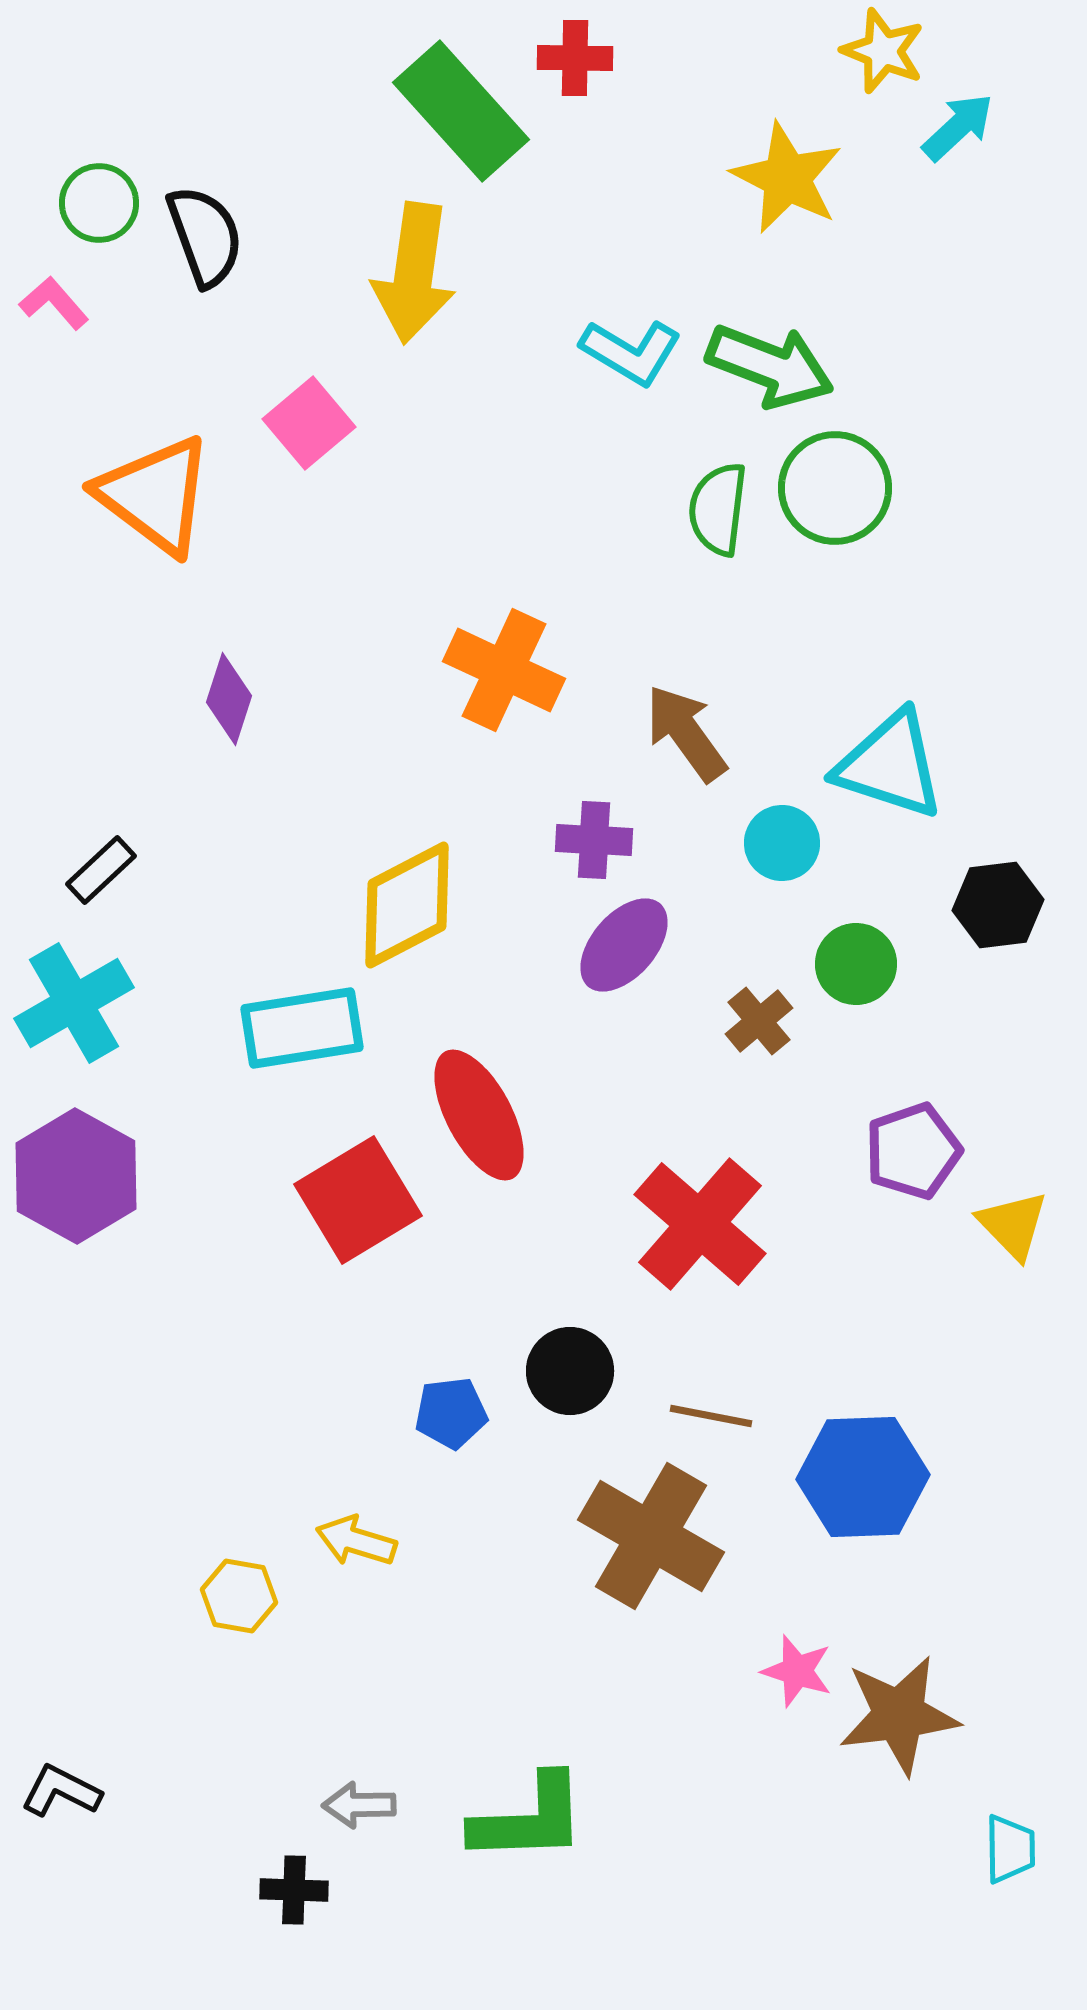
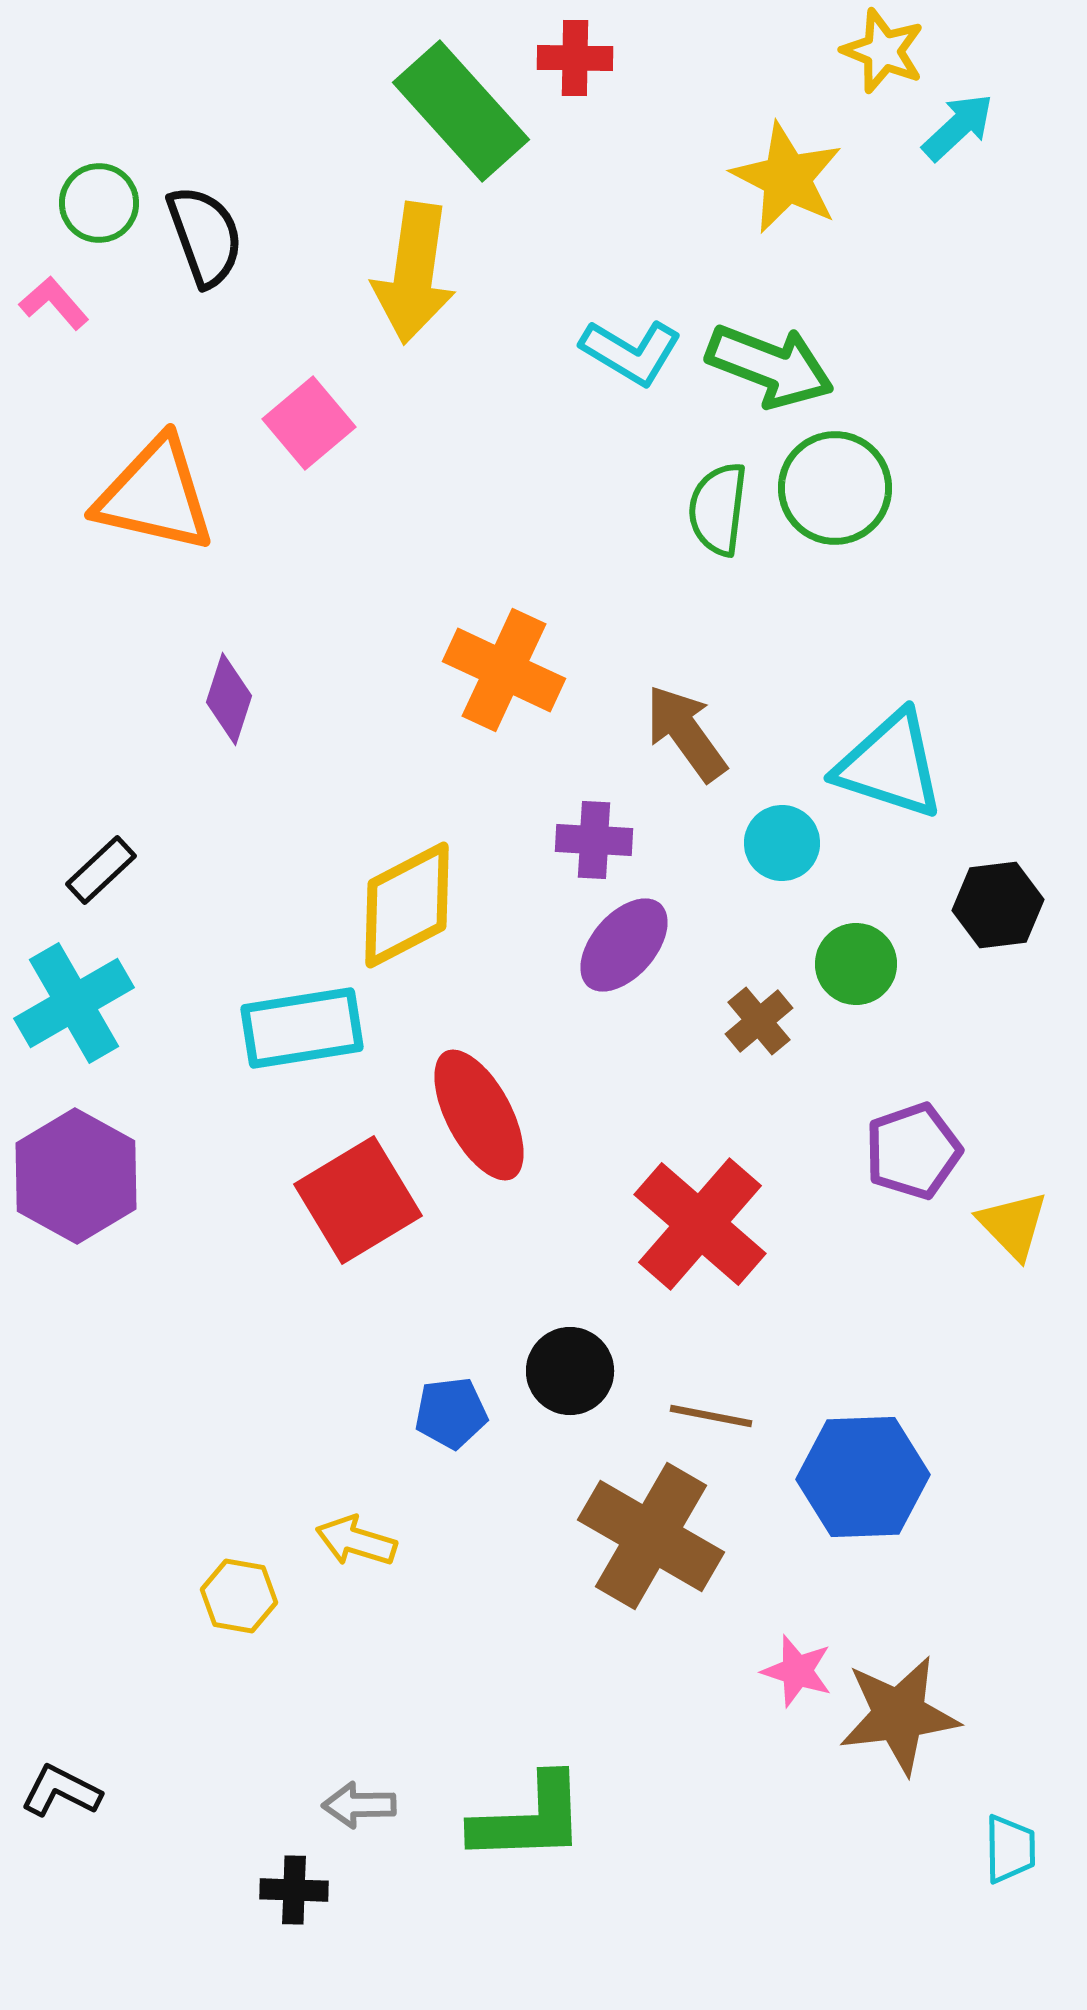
orange triangle at (155, 495): rotated 24 degrees counterclockwise
